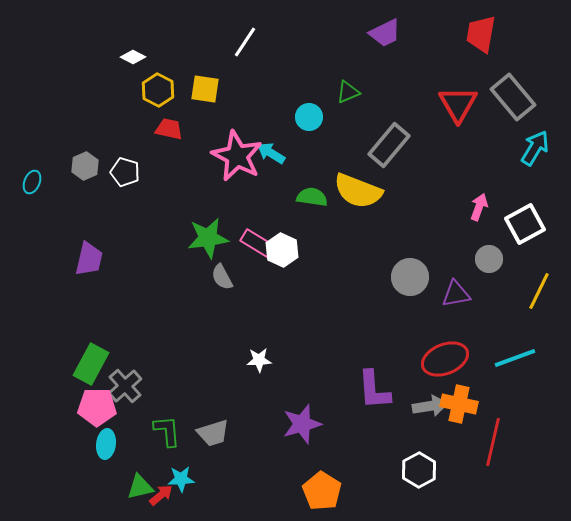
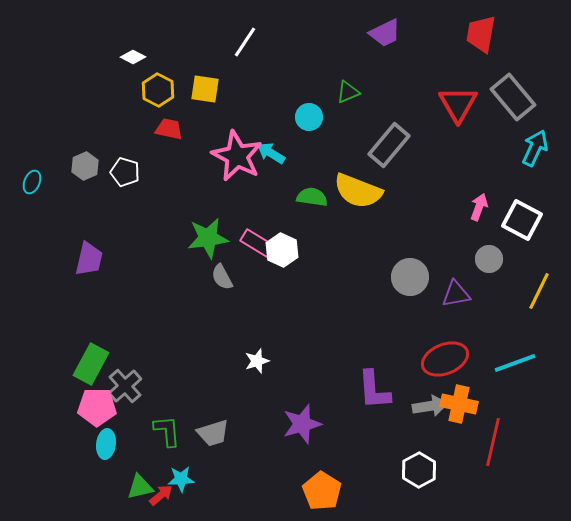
cyan arrow at (535, 148): rotated 6 degrees counterclockwise
white square at (525, 224): moved 3 px left, 4 px up; rotated 33 degrees counterclockwise
cyan line at (515, 358): moved 5 px down
white star at (259, 360): moved 2 px left, 1 px down; rotated 15 degrees counterclockwise
